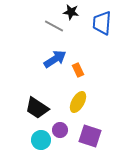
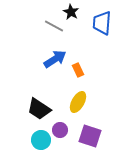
black star: rotated 21 degrees clockwise
black trapezoid: moved 2 px right, 1 px down
